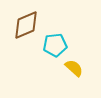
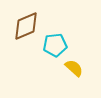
brown diamond: moved 1 px down
